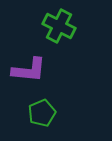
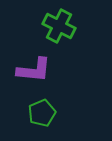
purple L-shape: moved 5 px right
